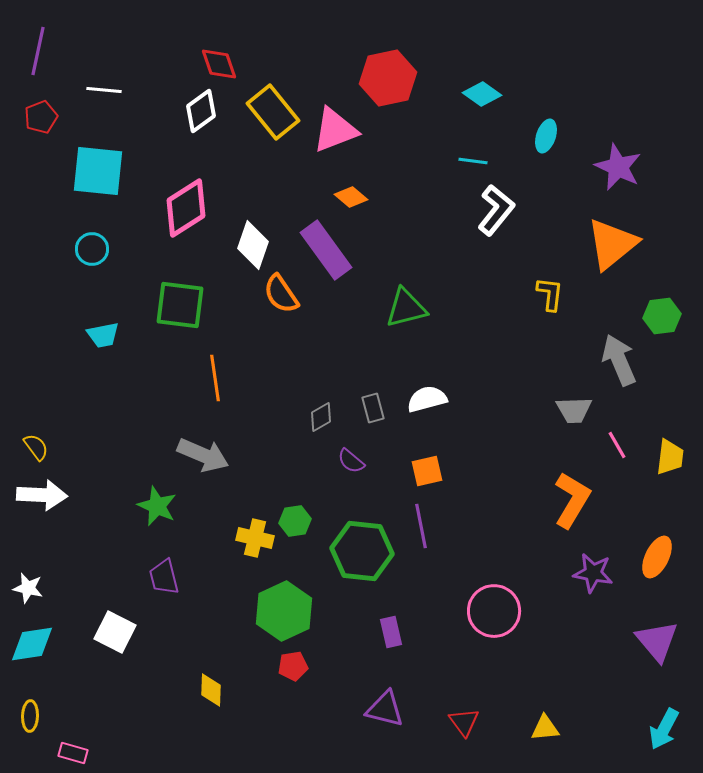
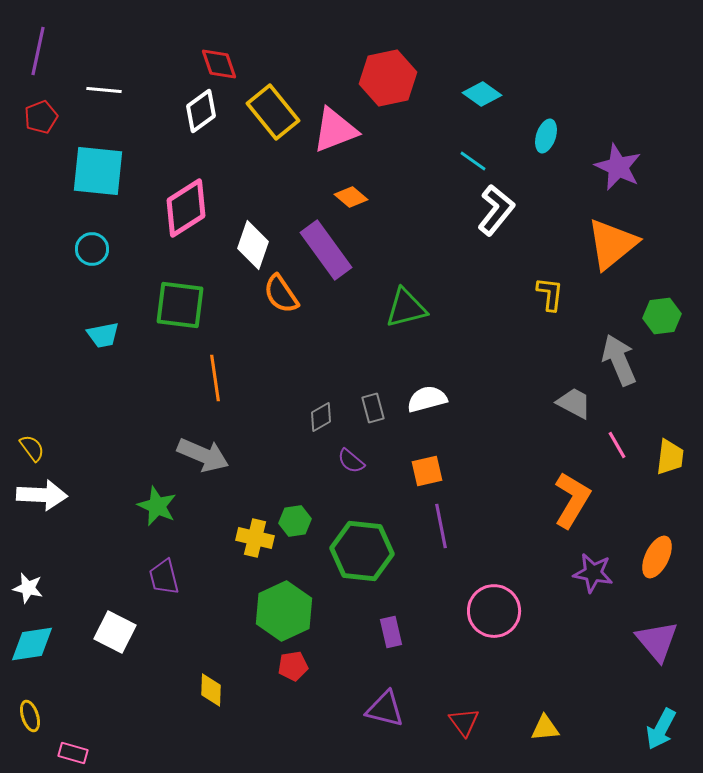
cyan line at (473, 161): rotated 28 degrees clockwise
gray trapezoid at (574, 410): moved 7 px up; rotated 150 degrees counterclockwise
yellow semicircle at (36, 447): moved 4 px left, 1 px down
purple line at (421, 526): moved 20 px right
yellow ellipse at (30, 716): rotated 20 degrees counterclockwise
cyan arrow at (664, 729): moved 3 px left
